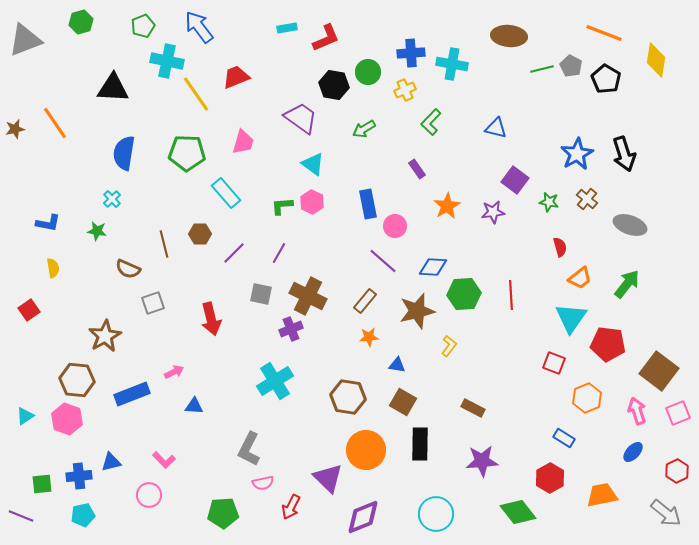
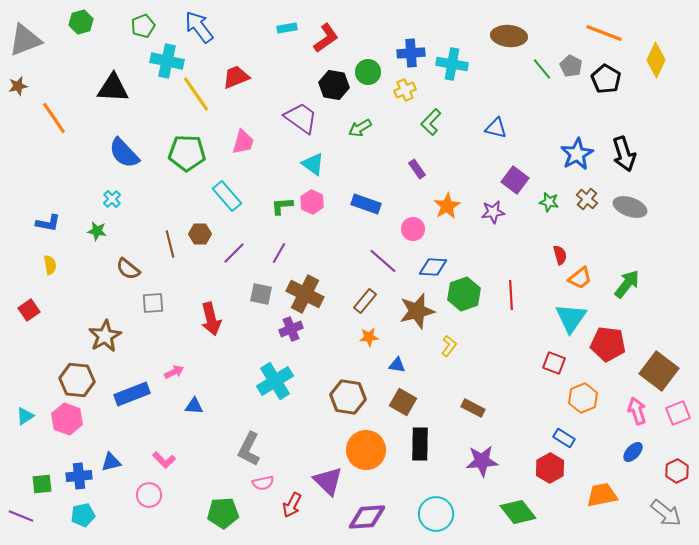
red L-shape at (326, 38): rotated 12 degrees counterclockwise
yellow diamond at (656, 60): rotated 16 degrees clockwise
green line at (542, 69): rotated 65 degrees clockwise
orange line at (55, 123): moved 1 px left, 5 px up
brown star at (15, 129): moved 3 px right, 43 px up
green arrow at (364, 129): moved 4 px left, 1 px up
blue semicircle at (124, 153): rotated 52 degrees counterclockwise
cyan rectangle at (226, 193): moved 1 px right, 3 px down
blue rectangle at (368, 204): moved 2 px left; rotated 60 degrees counterclockwise
gray ellipse at (630, 225): moved 18 px up
pink circle at (395, 226): moved 18 px right, 3 px down
brown line at (164, 244): moved 6 px right
red semicircle at (560, 247): moved 8 px down
yellow semicircle at (53, 268): moved 3 px left, 3 px up
brown semicircle at (128, 269): rotated 15 degrees clockwise
green hexagon at (464, 294): rotated 16 degrees counterclockwise
brown cross at (308, 296): moved 3 px left, 2 px up
gray square at (153, 303): rotated 15 degrees clockwise
orange hexagon at (587, 398): moved 4 px left
purple triangle at (328, 478): moved 3 px down
red hexagon at (550, 478): moved 10 px up
red arrow at (291, 507): moved 1 px right, 2 px up
purple diamond at (363, 517): moved 4 px right; rotated 18 degrees clockwise
